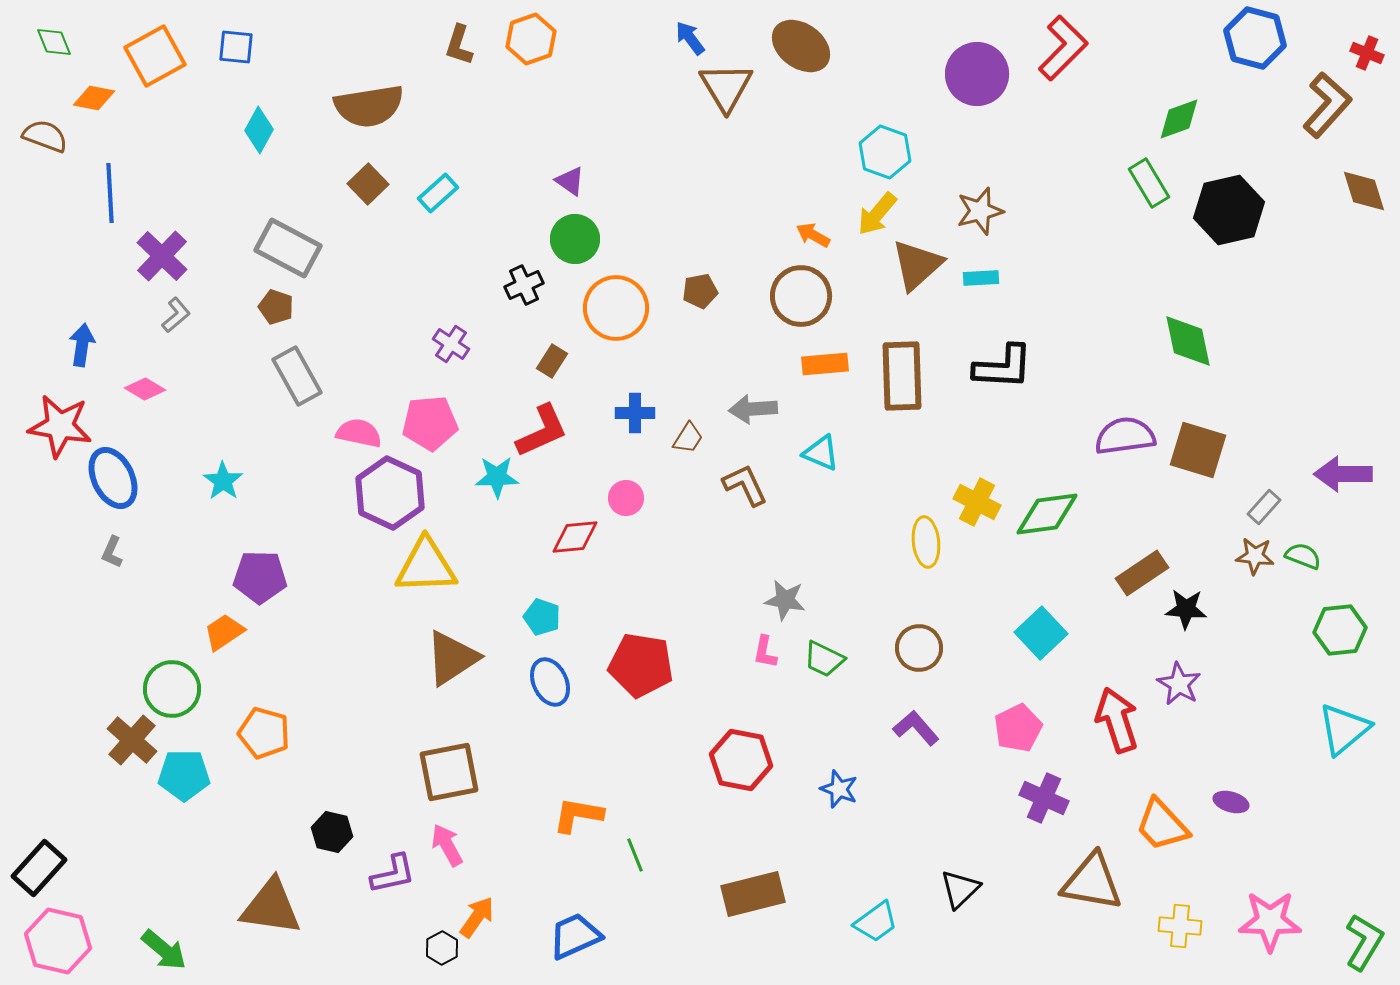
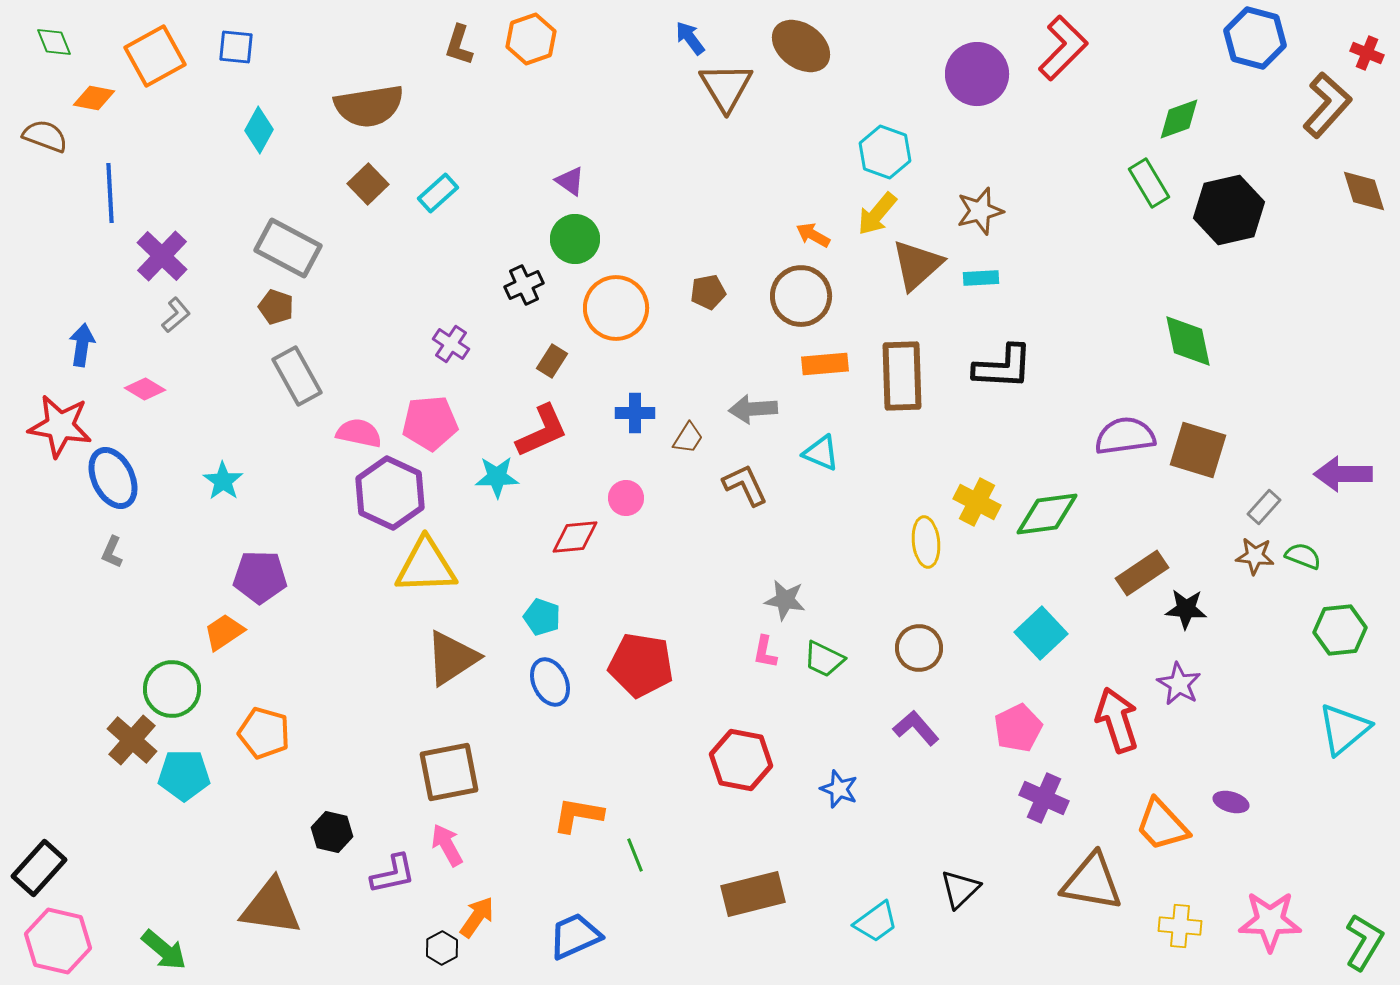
brown pentagon at (700, 291): moved 8 px right, 1 px down
